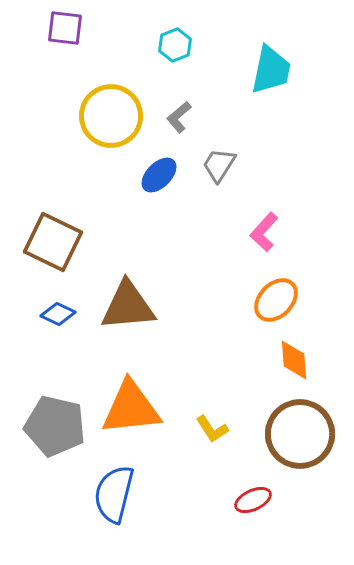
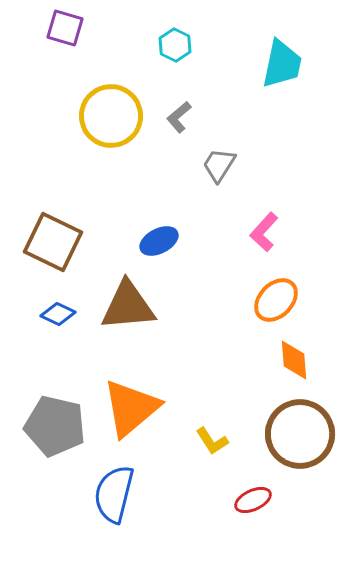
purple square: rotated 9 degrees clockwise
cyan hexagon: rotated 12 degrees counterclockwise
cyan trapezoid: moved 11 px right, 6 px up
blue ellipse: moved 66 px down; rotated 18 degrees clockwise
orange triangle: rotated 34 degrees counterclockwise
yellow L-shape: moved 12 px down
